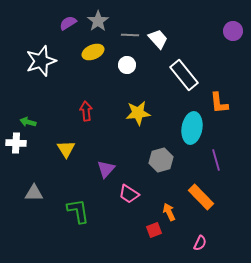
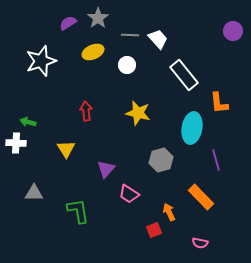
gray star: moved 3 px up
yellow star: rotated 20 degrees clockwise
pink semicircle: rotated 77 degrees clockwise
